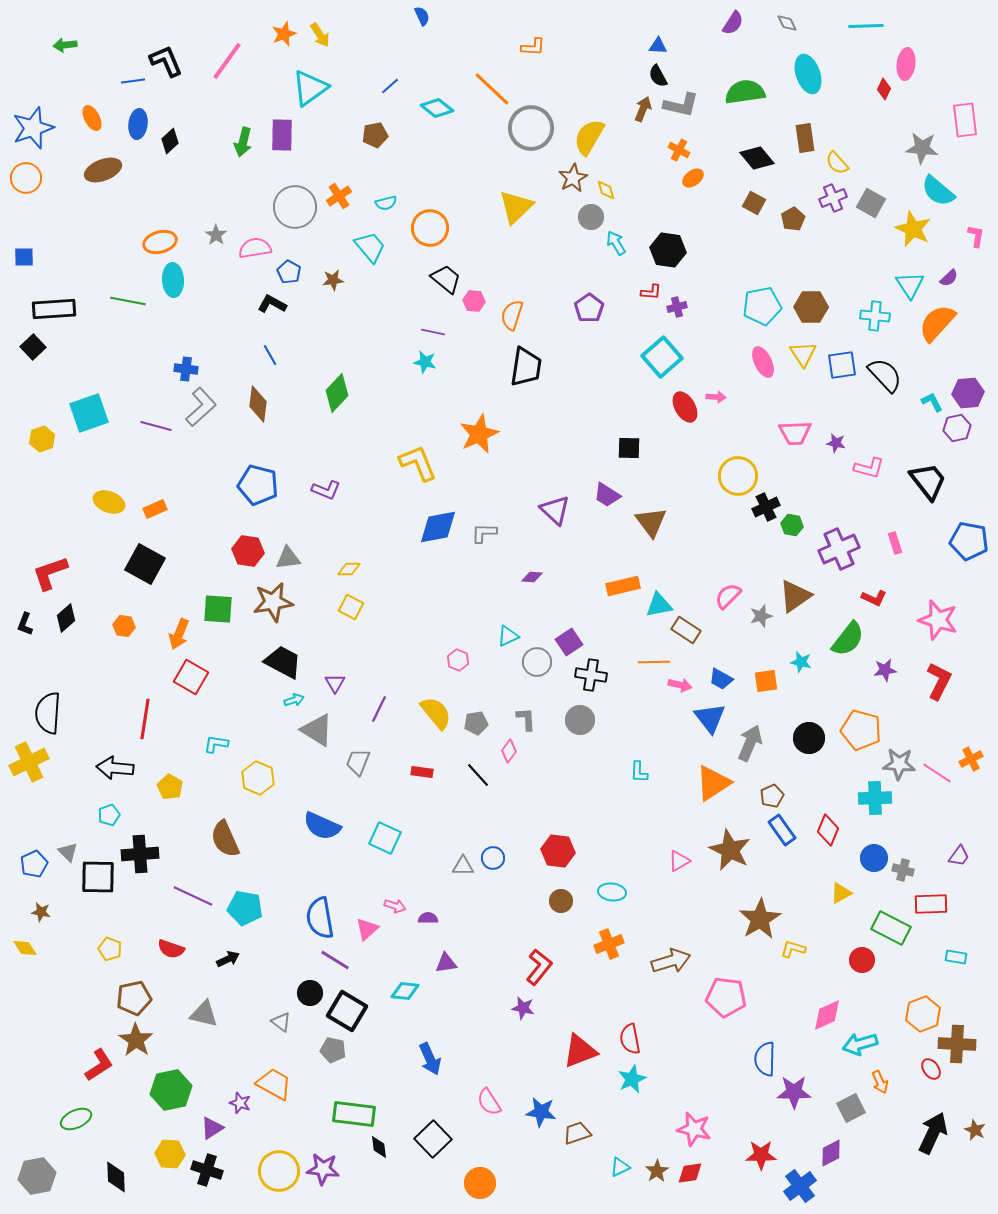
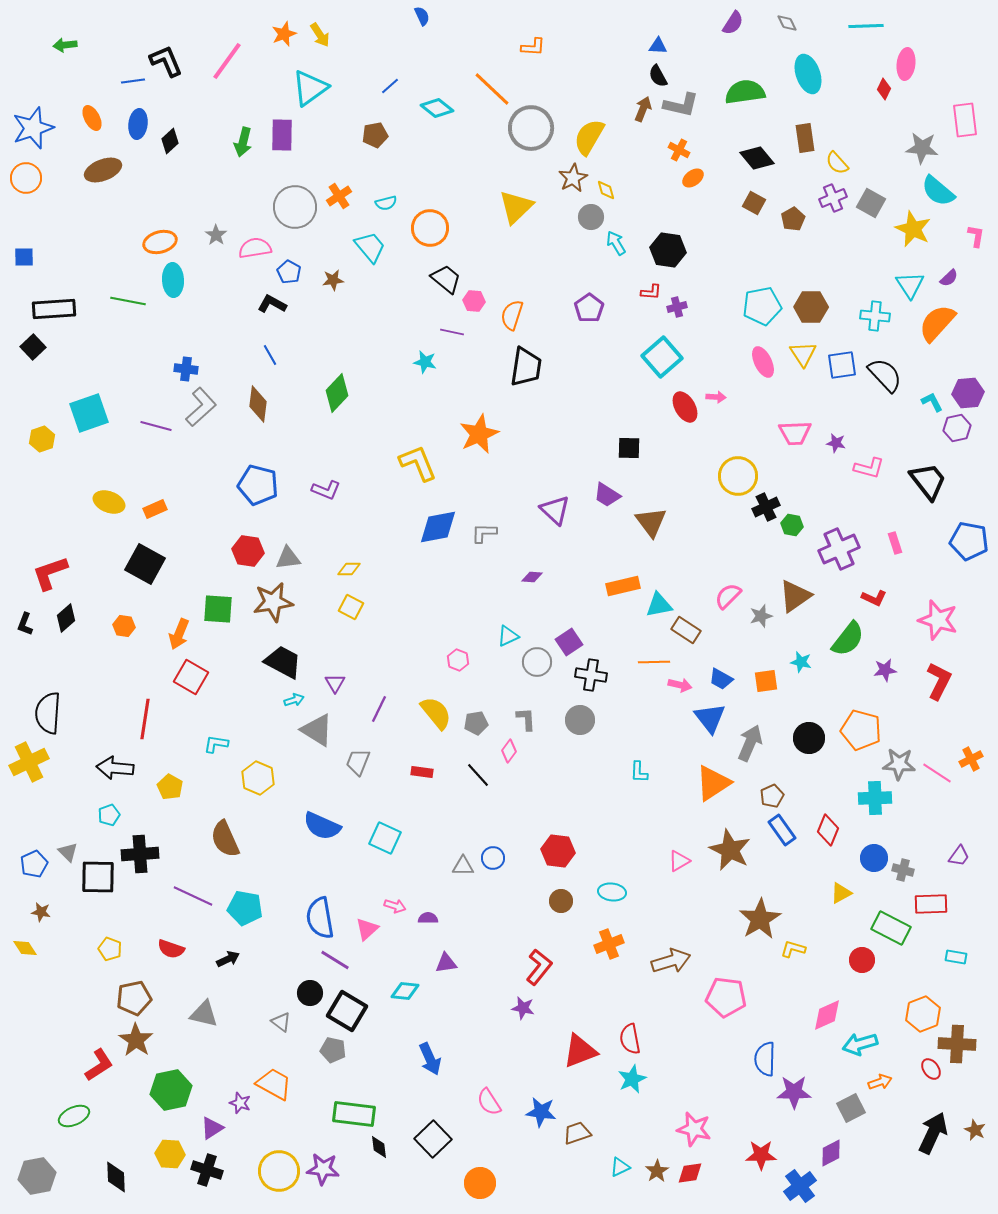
purple line at (433, 332): moved 19 px right
orange arrow at (880, 1082): rotated 85 degrees counterclockwise
green ellipse at (76, 1119): moved 2 px left, 3 px up
